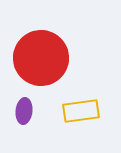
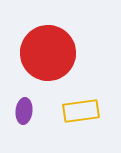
red circle: moved 7 px right, 5 px up
